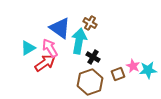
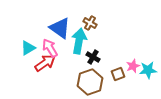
pink star: rotated 24 degrees clockwise
